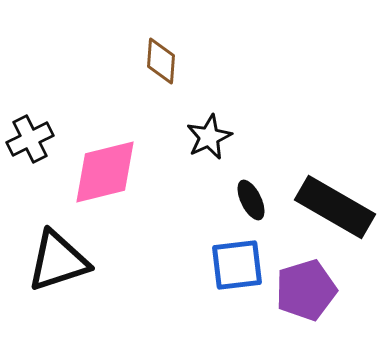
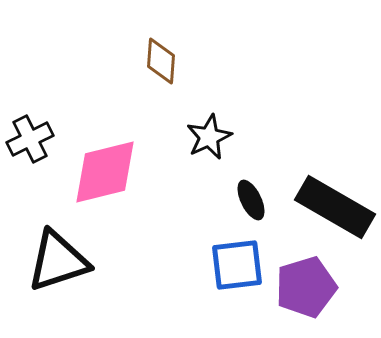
purple pentagon: moved 3 px up
